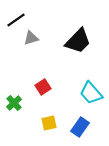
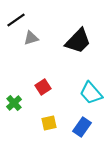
blue rectangle: moved 2 px right
